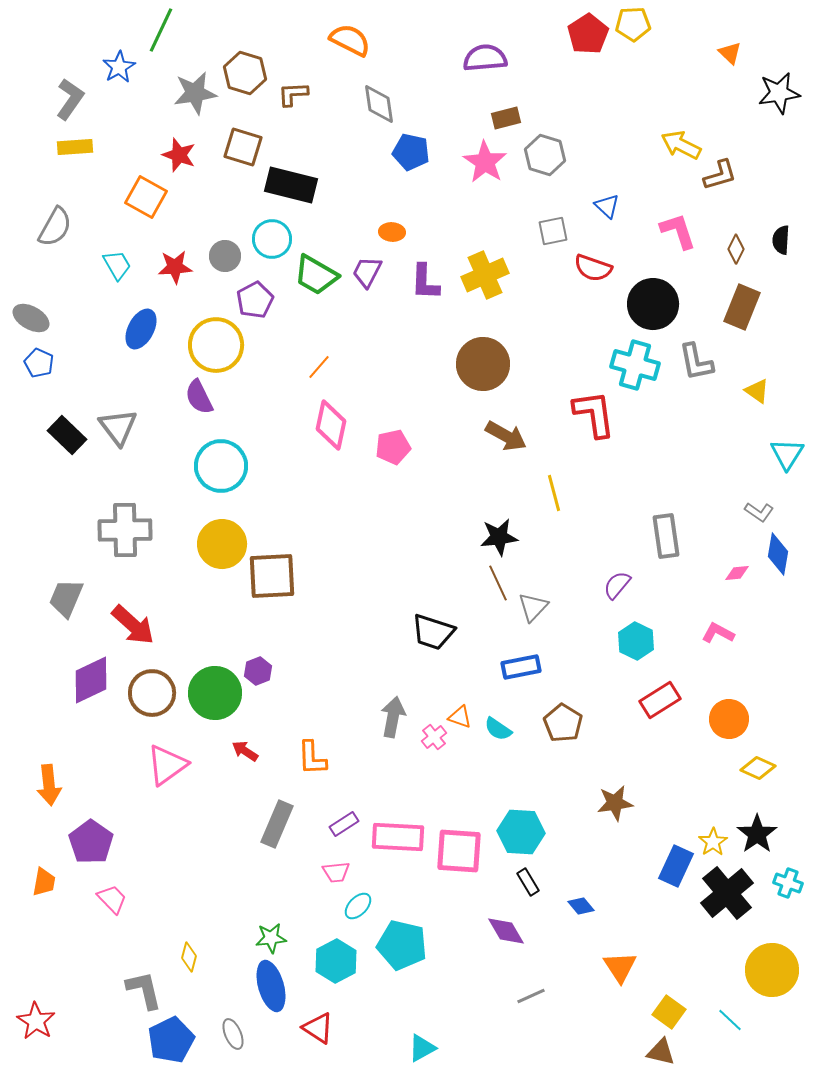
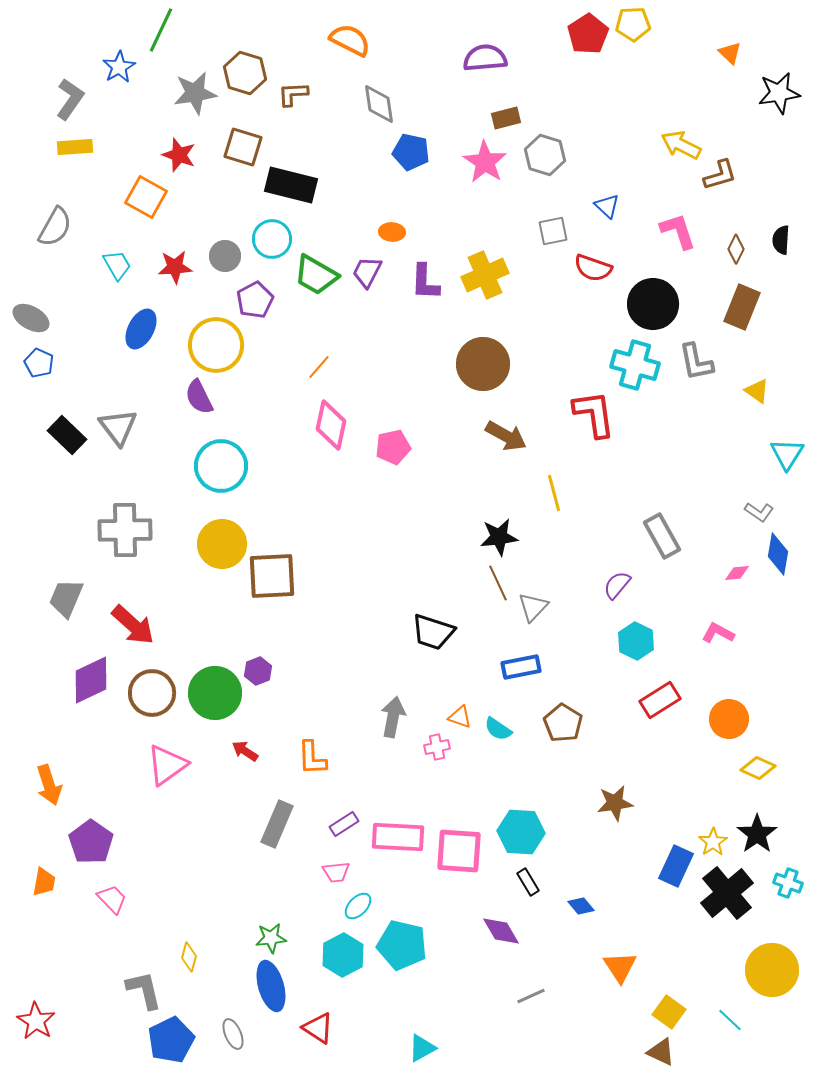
gray rectangle at (666, 536): moved 4 px left; rotated 21 degrees counterclockwise
pink cross at (434, 737): moved 3 px right, 10 px down; rotated 25 degrees clockwise
orange arrow at (49, 785): rotated 12 degrees counterclockwise
purple diamond at (506, 931): moved 5 px left
cyan hexagon at (336, 961): moved 7 px right, 6 px up
brown triangle at (661, 1052): rotated 12 degrees clockwise
